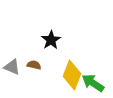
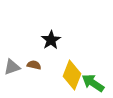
gray triangle: rotated 42 degrees counterclockwise
